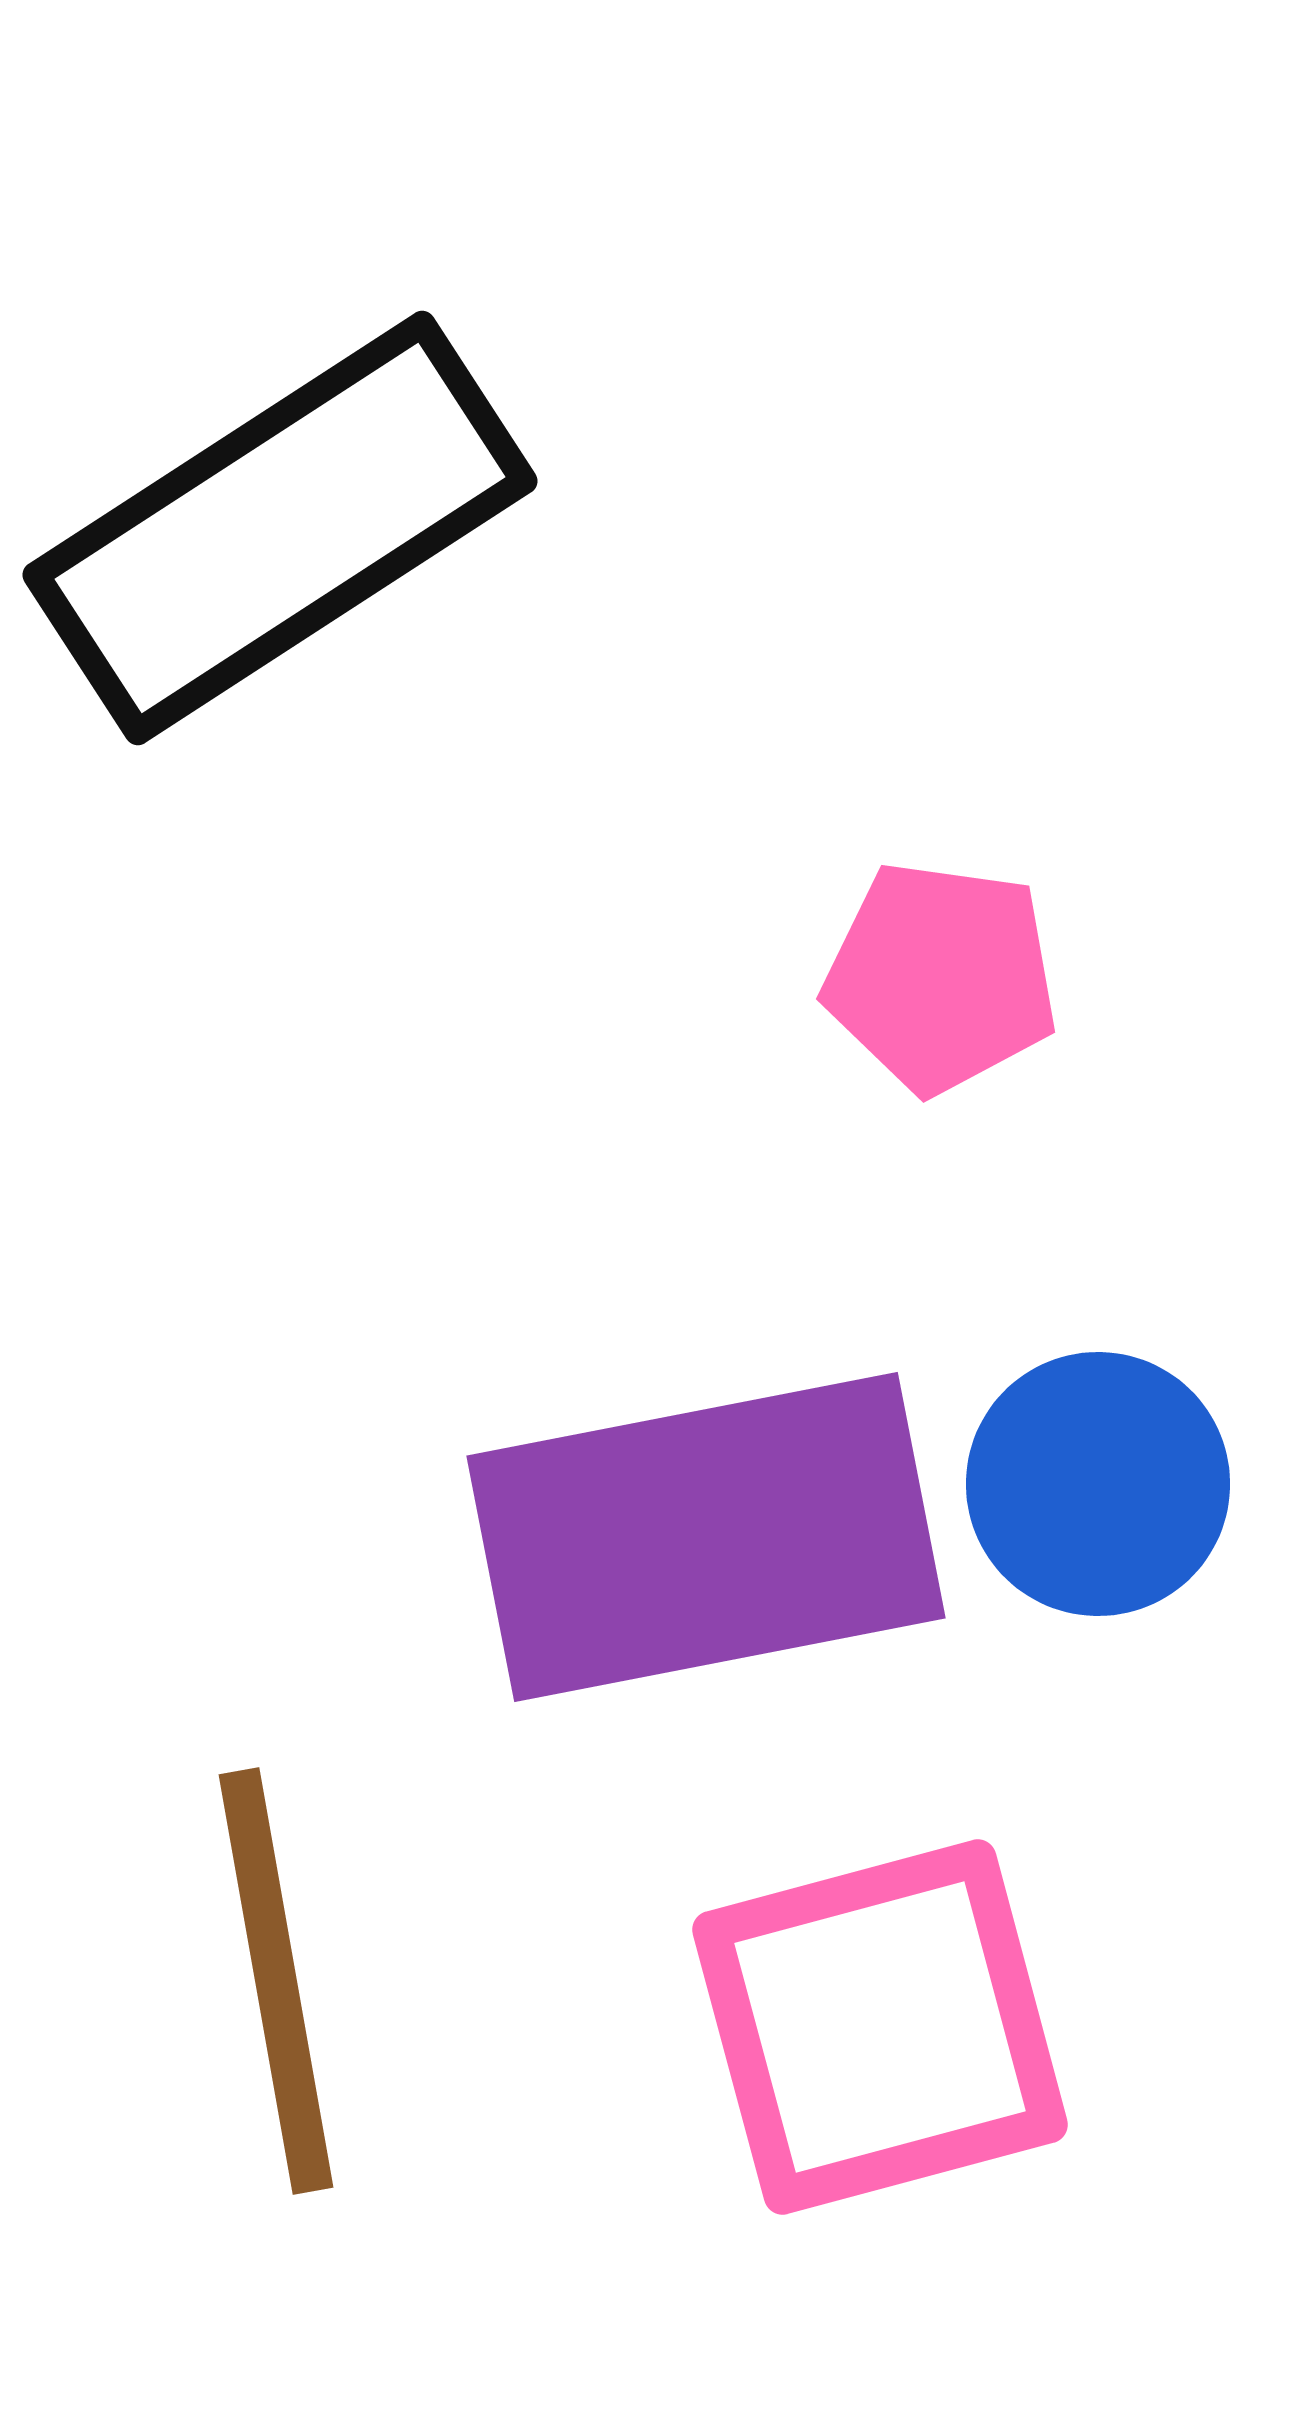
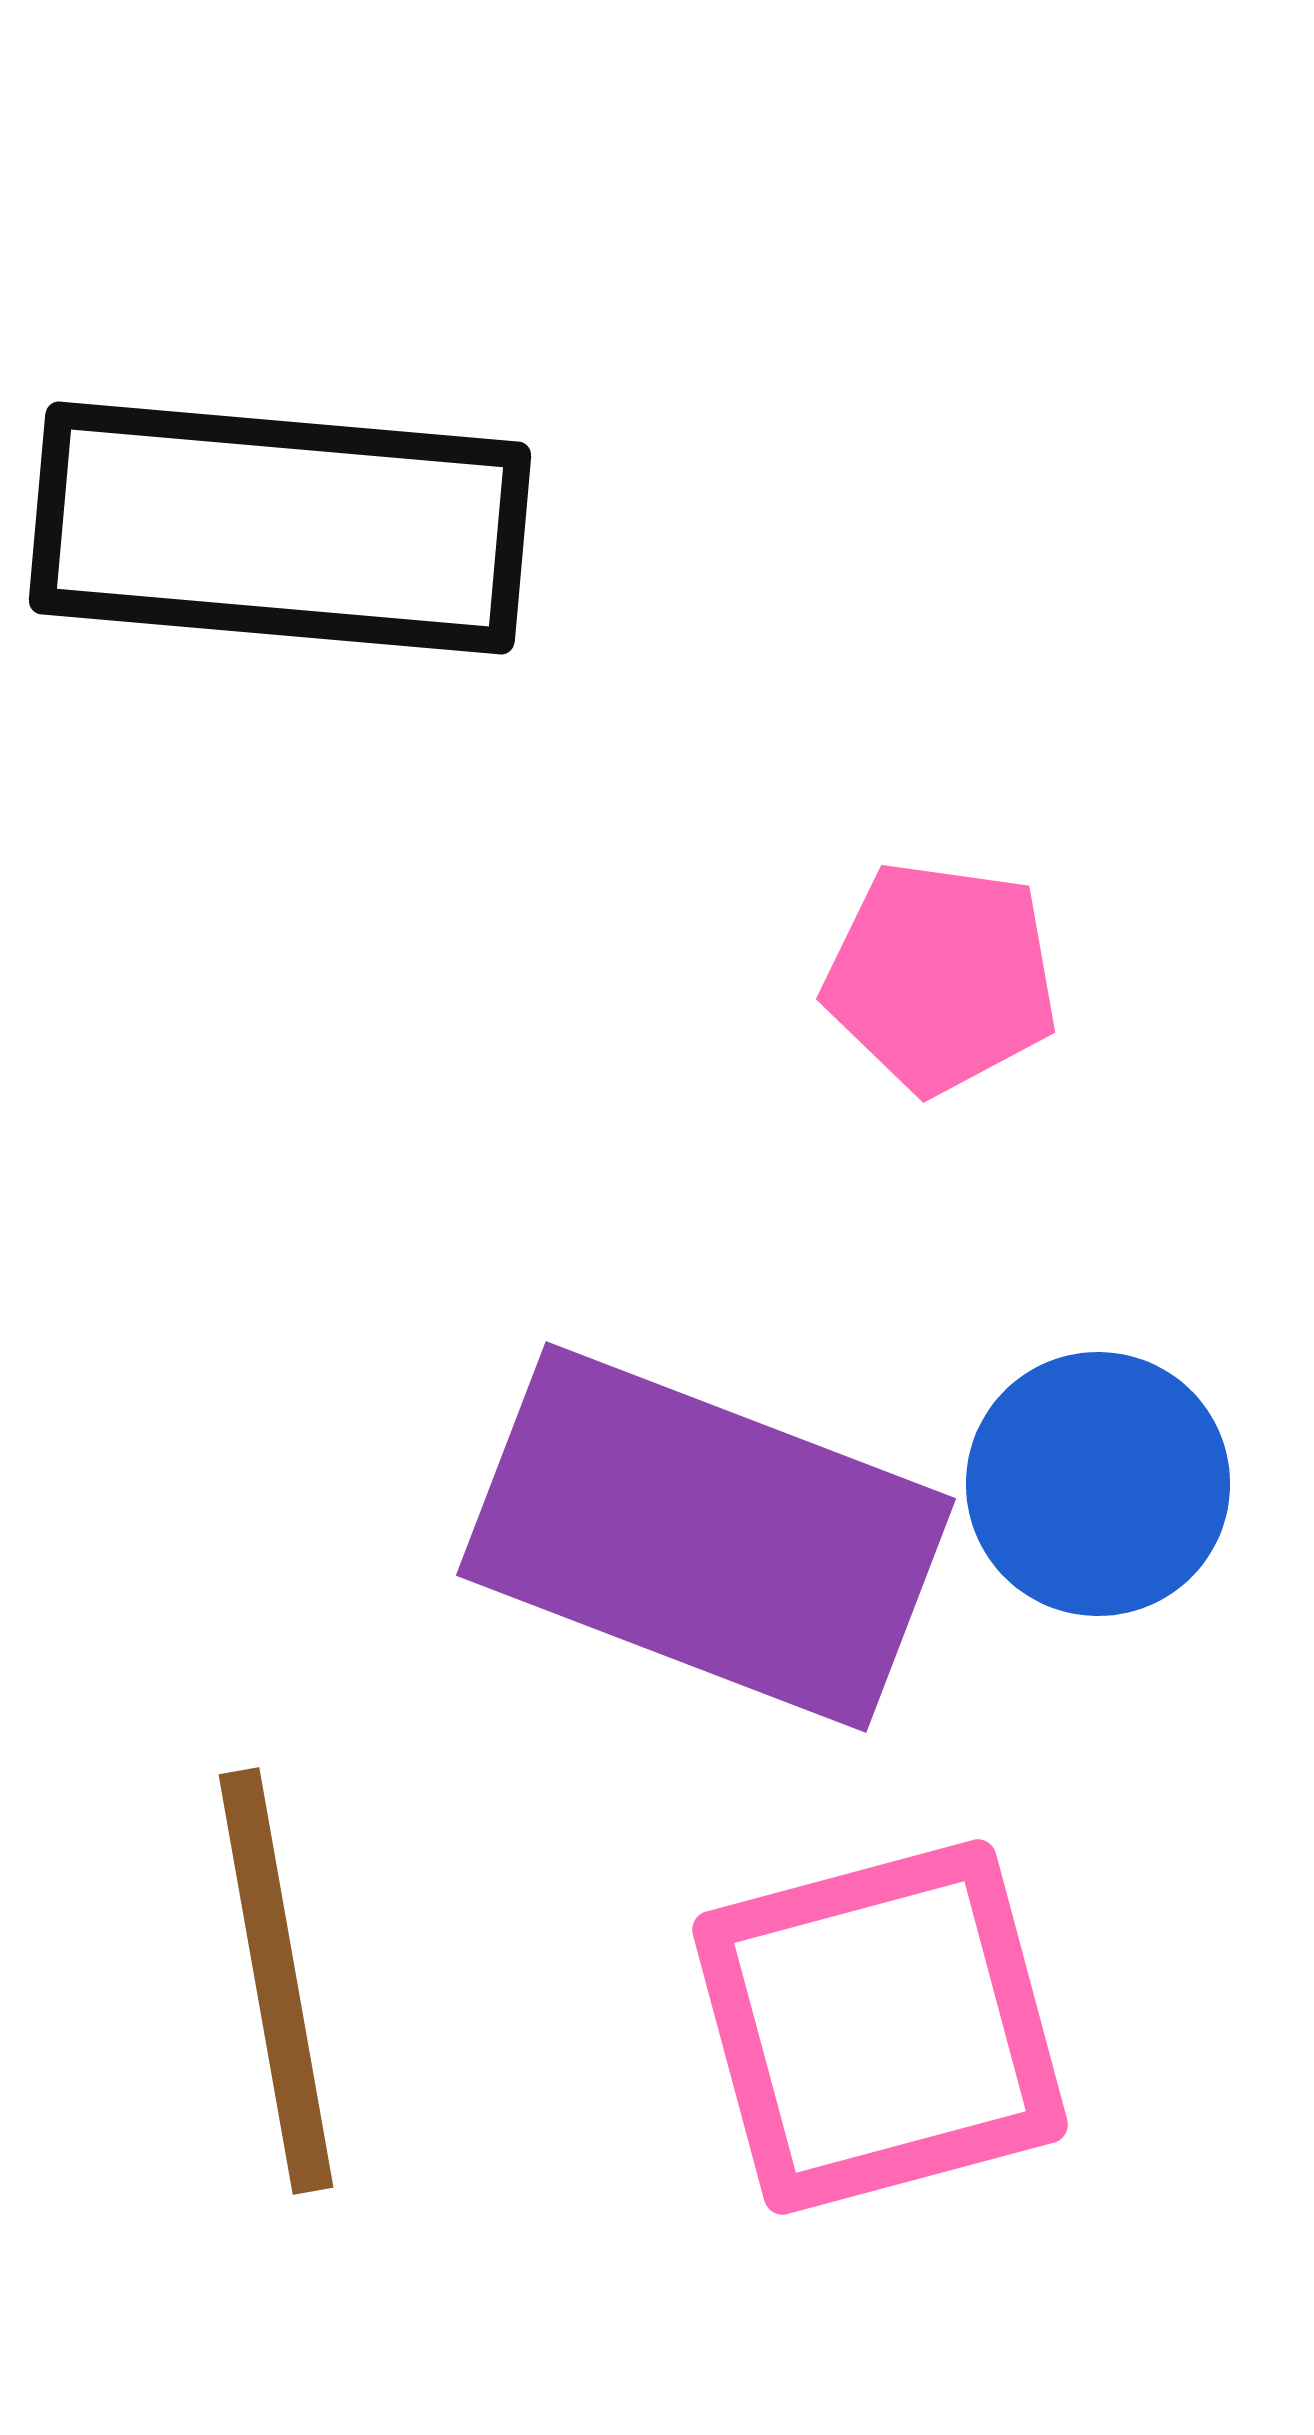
black rectangle: rotated 38 degrees clockwise
purple rectangle: rotated 32 degrees clockwise
